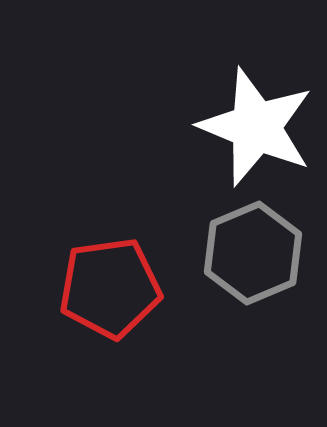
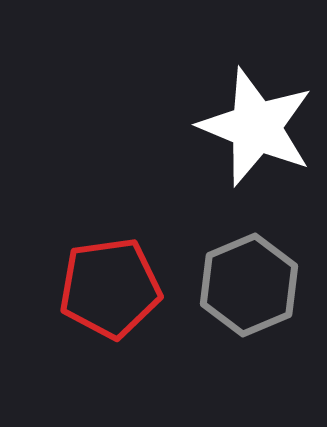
gray hexagon: moved 4 px left, 32 px down
